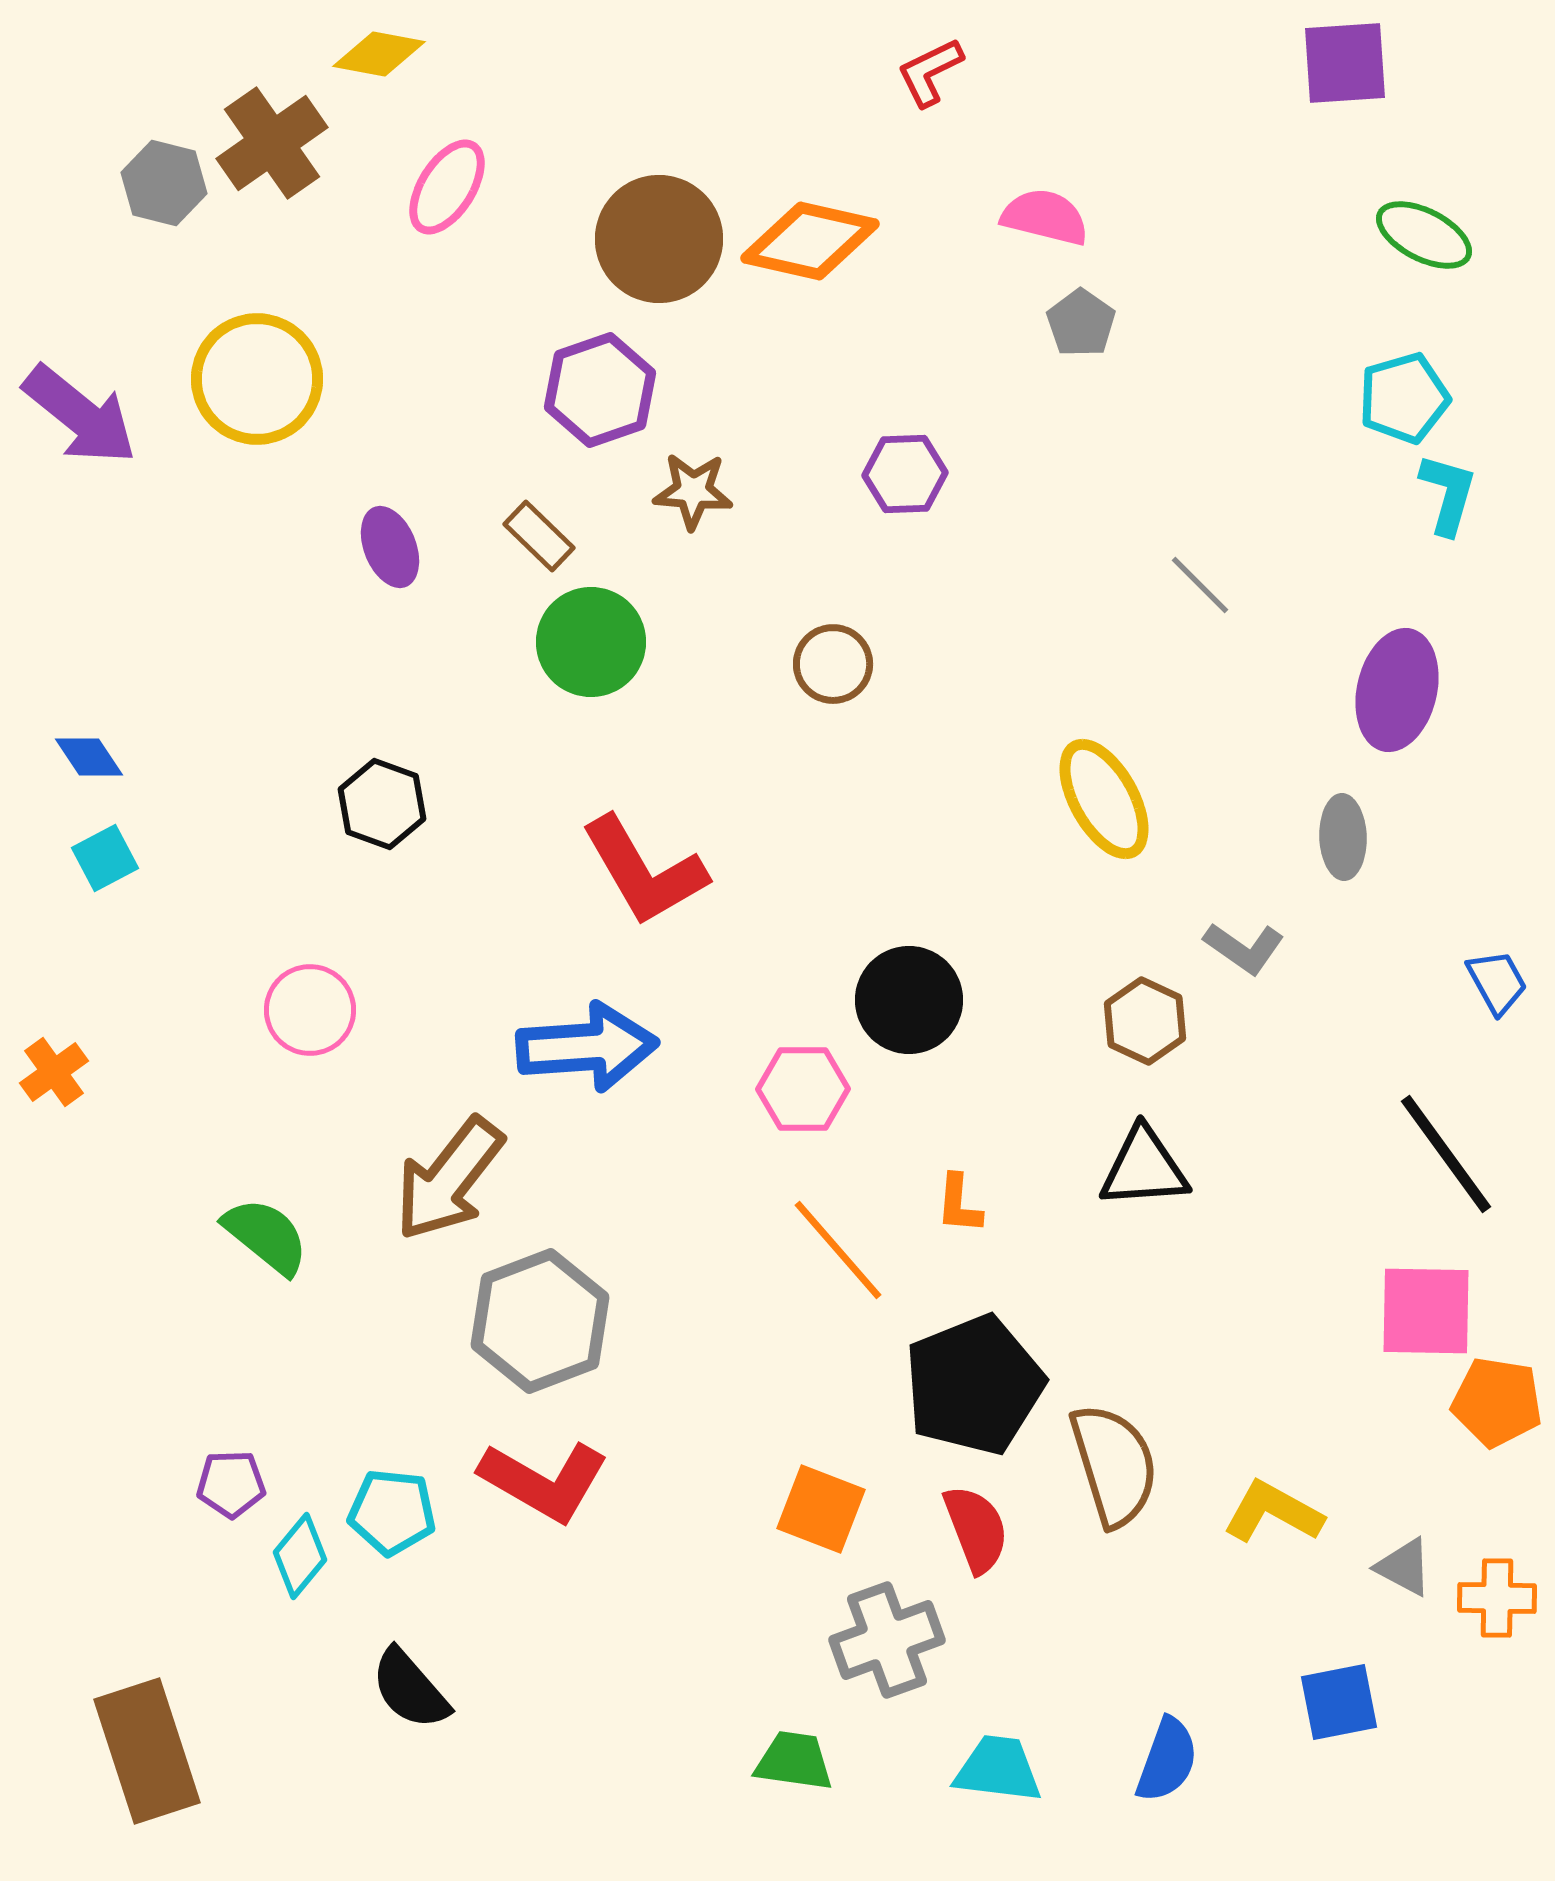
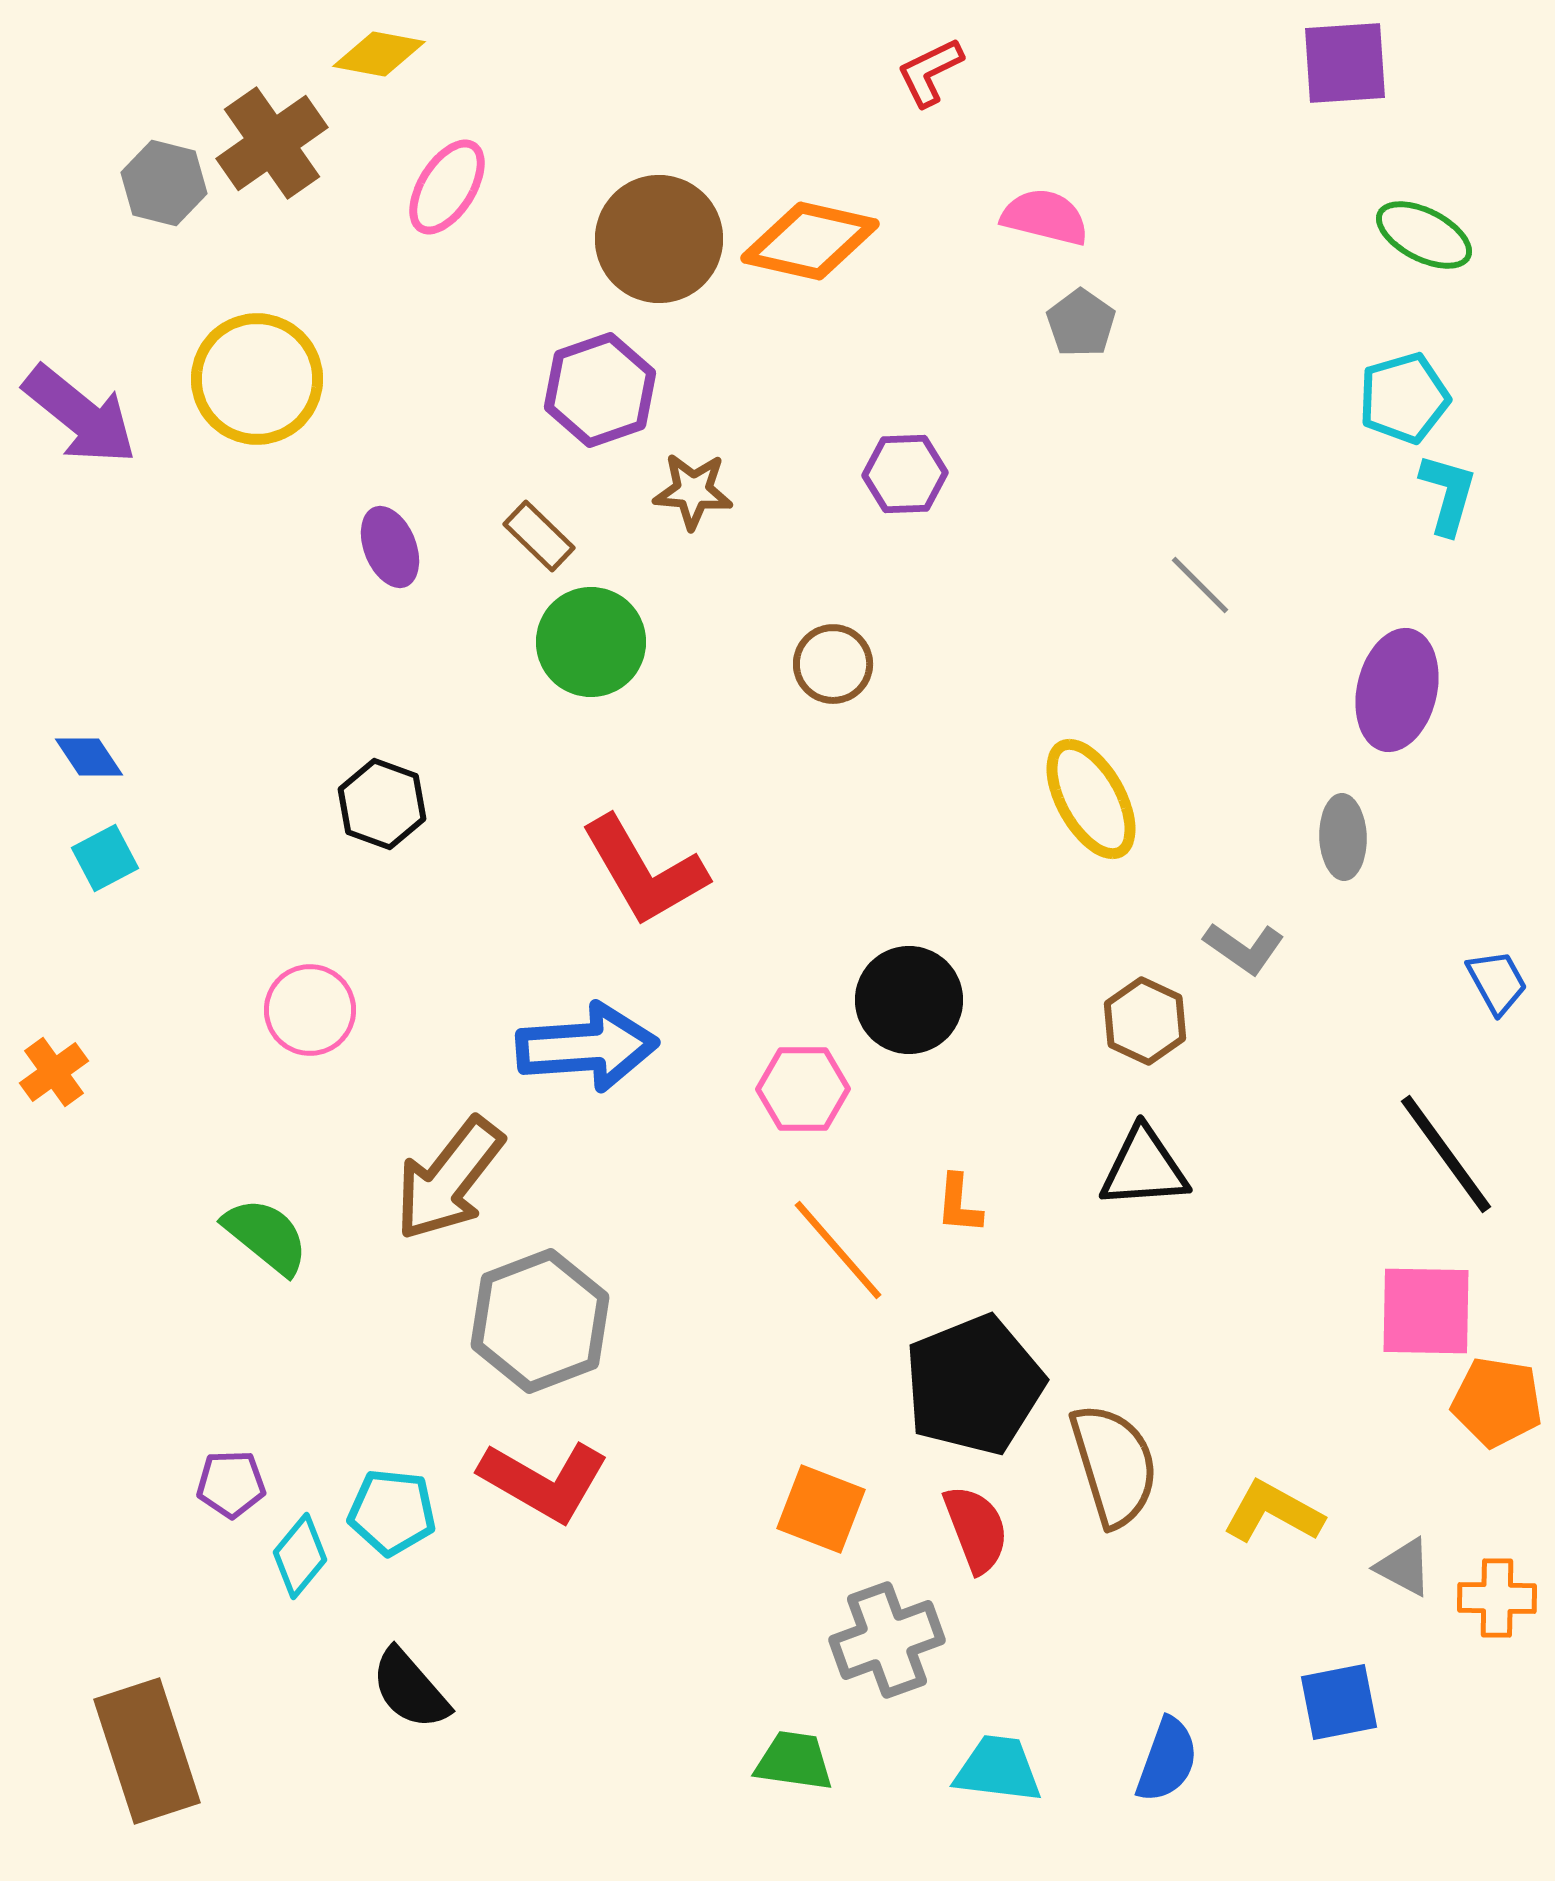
yellow ellipse at (1104, 799): moved 13 px left
